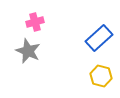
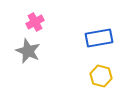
pink cross: rotated 12 degrees counterclockwise
blue rectangle: rotated 32 degrees clockwise
